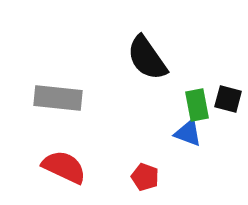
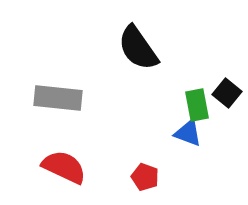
black semicircle: moved 9 px left, 10 px up
black square: moved 1 px left, 6 px up; rotated 24 degrees clockwise
